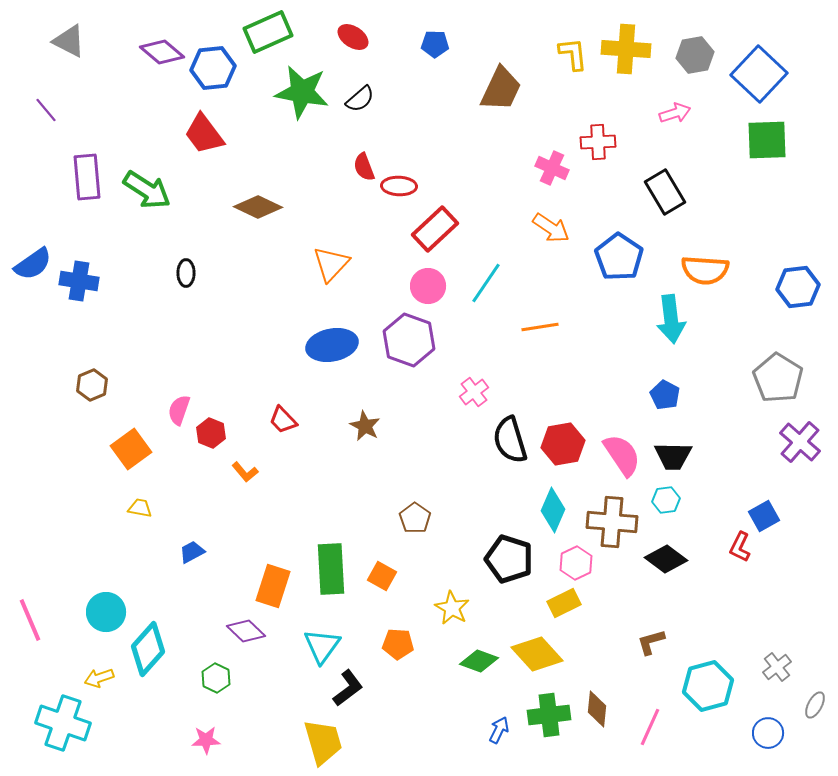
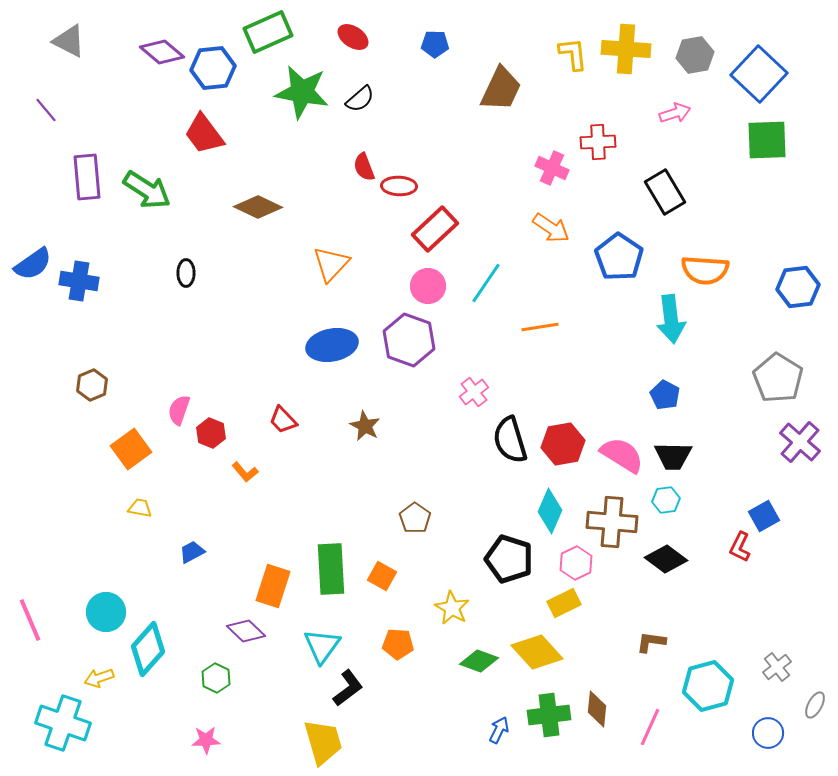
pink semicircle at (622, 455): rotated 24 degrees counterclockwise
cyan diamond at (553, 510): moved 3 px left, 1 px down
brown L-shape at (651, 642): rotated 24 degrees clockwise
yellow diamond at (537, 654): moved 2 px up
